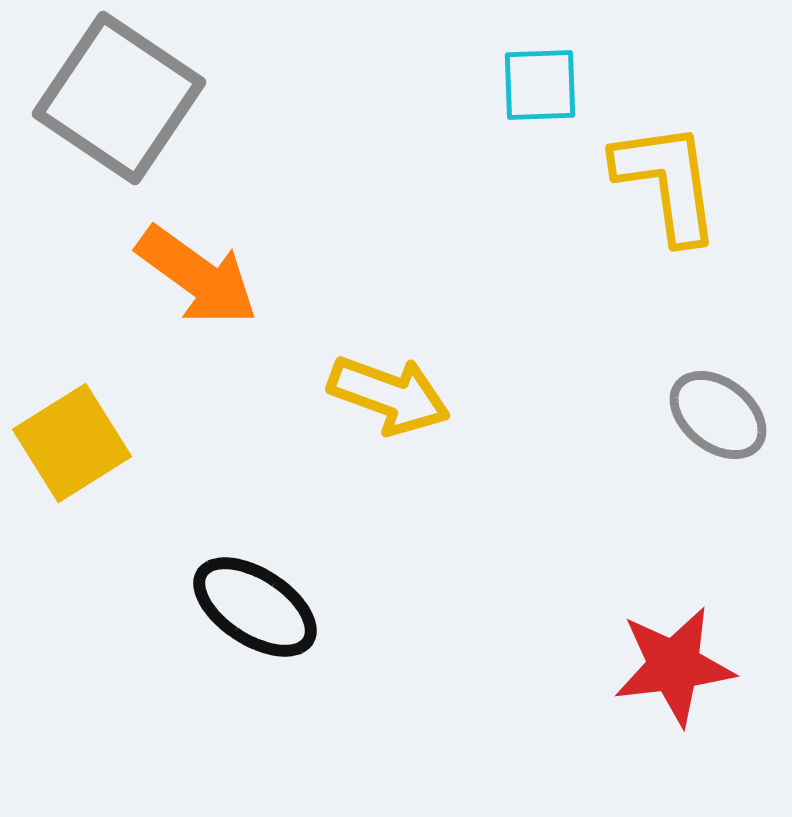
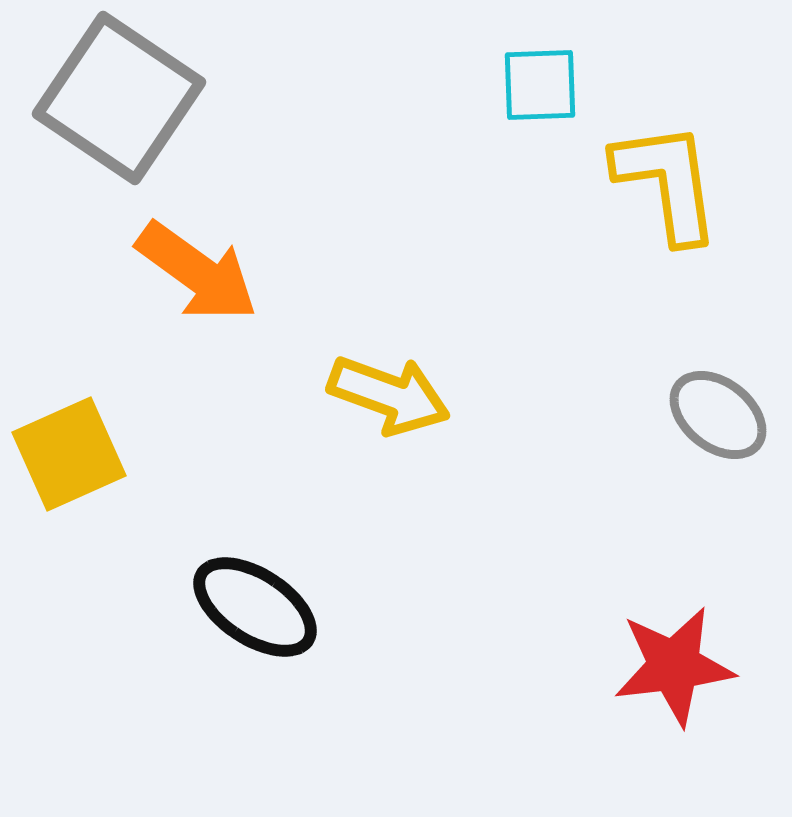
orange arrow: moved 4 px up
yellow square: moved 3 px left, 11 px down; rotated 8 degrees clockwise
